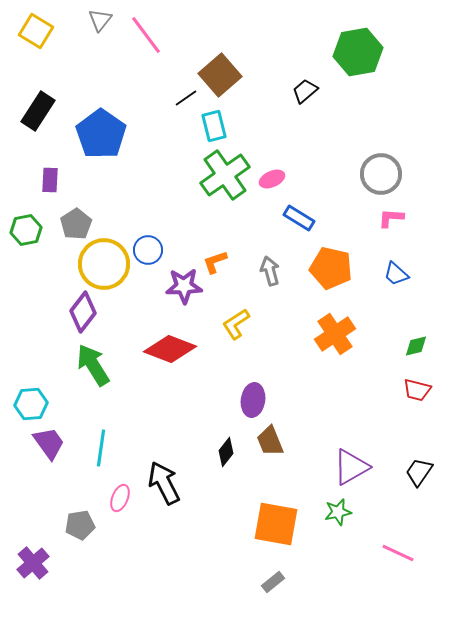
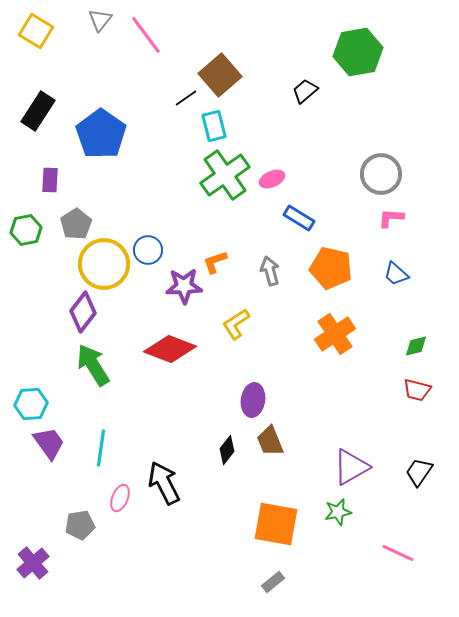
black diamond at (226, 452): moved 1 px right, 2 px up
